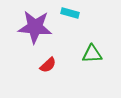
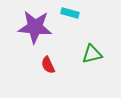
green triangle: rotated 10 degrees counterclockwise
red semicircle: rotated 108 degrees clockwise
